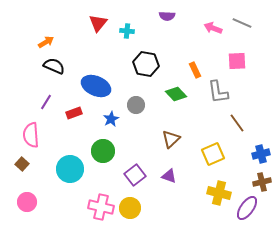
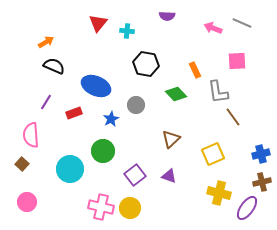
brown line: moved 4 px left, 6 px up
